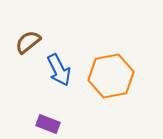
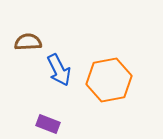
brown semicircle: rotated 36 degrees clockwise
orange hexagon: moved 2 px left, 4 px down
